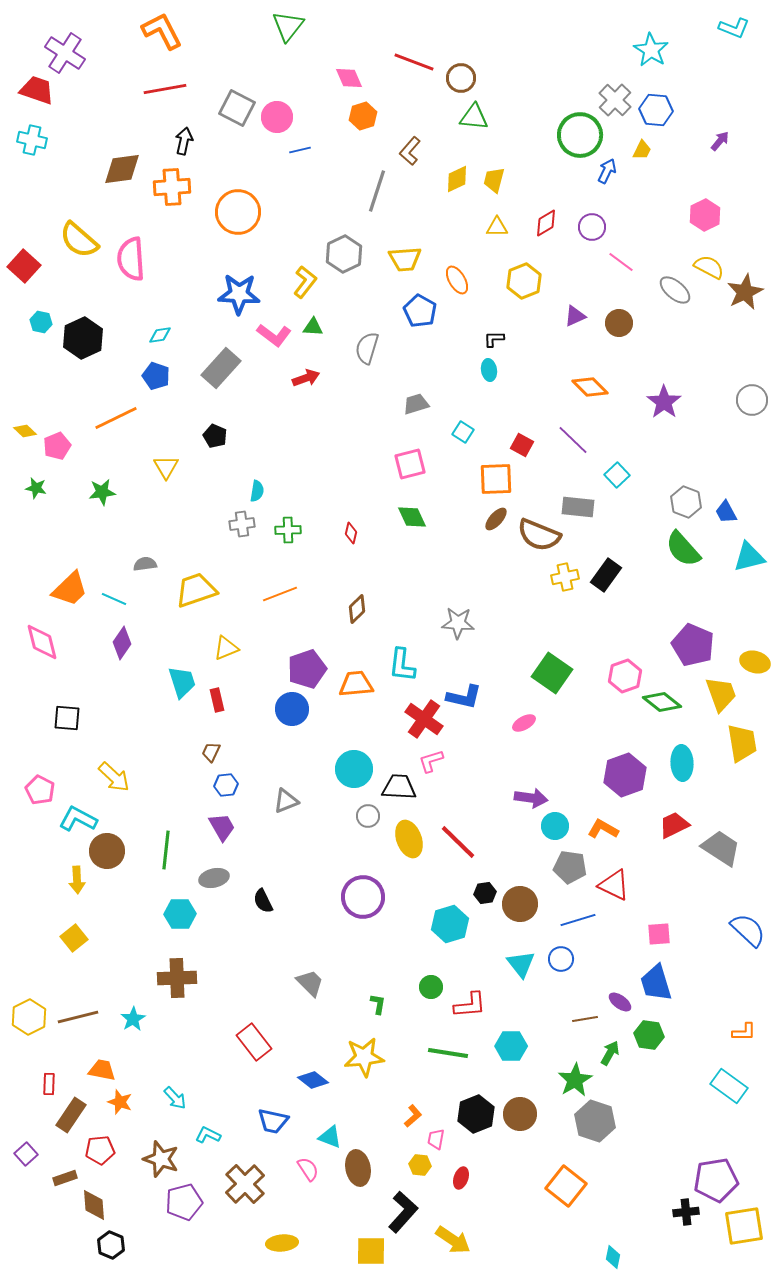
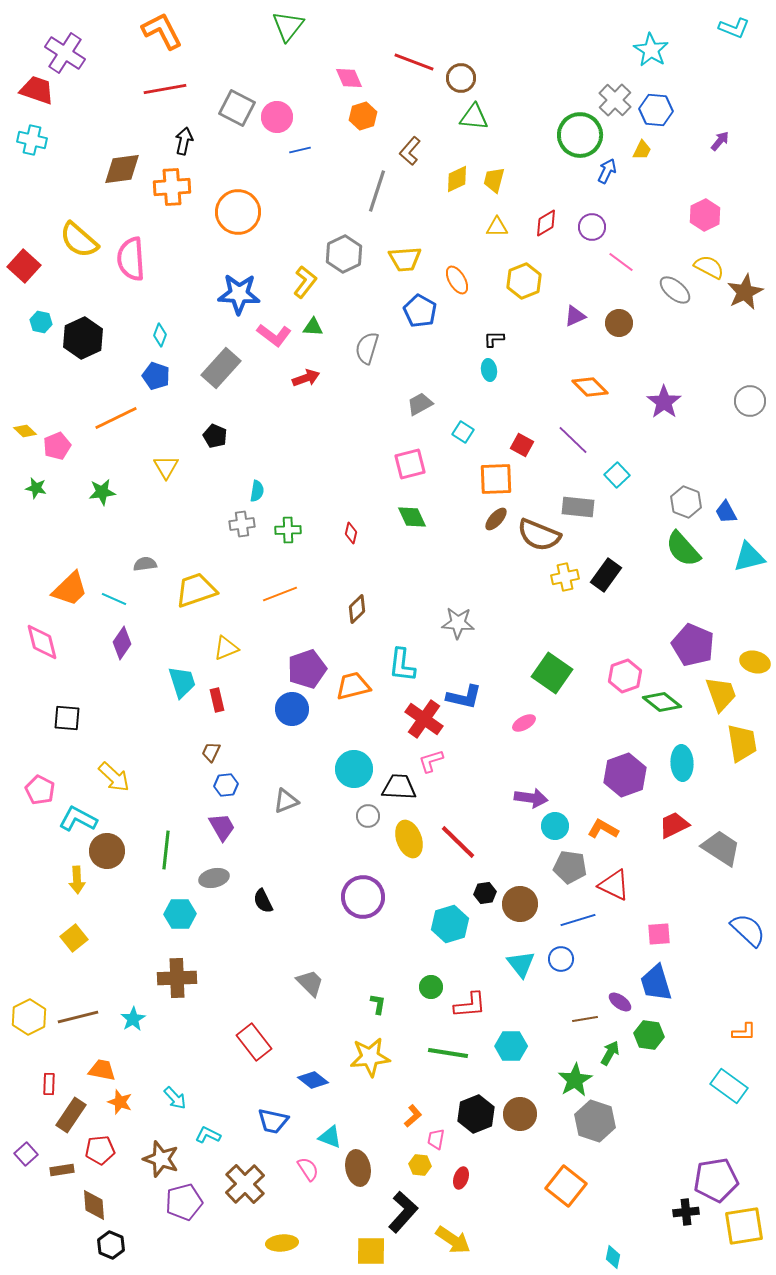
cyan diamond at (160, 335): rotated 60 degrees counterclockwise
gray circle at (752, 400): moved 2 px left, 1 px down
gray trapezoid at (416, 404): moved 4 px right; rotated 12 degrees counterclockwise
orange trapezoid at (356, 684): moved 3 px left, 2 px down; rotated 9 degrees counterclockwise
yellow star at (364, 1057): moved 6 px right
brown rectangle at (65, 1178): moved 3 px left, 8 px up; rotated 10 degrees clockwise
